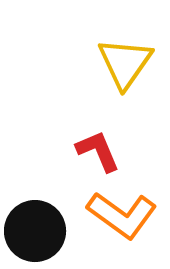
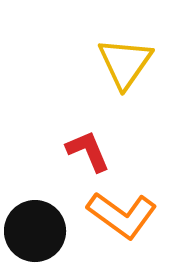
red L-shape: moved 10 px left
